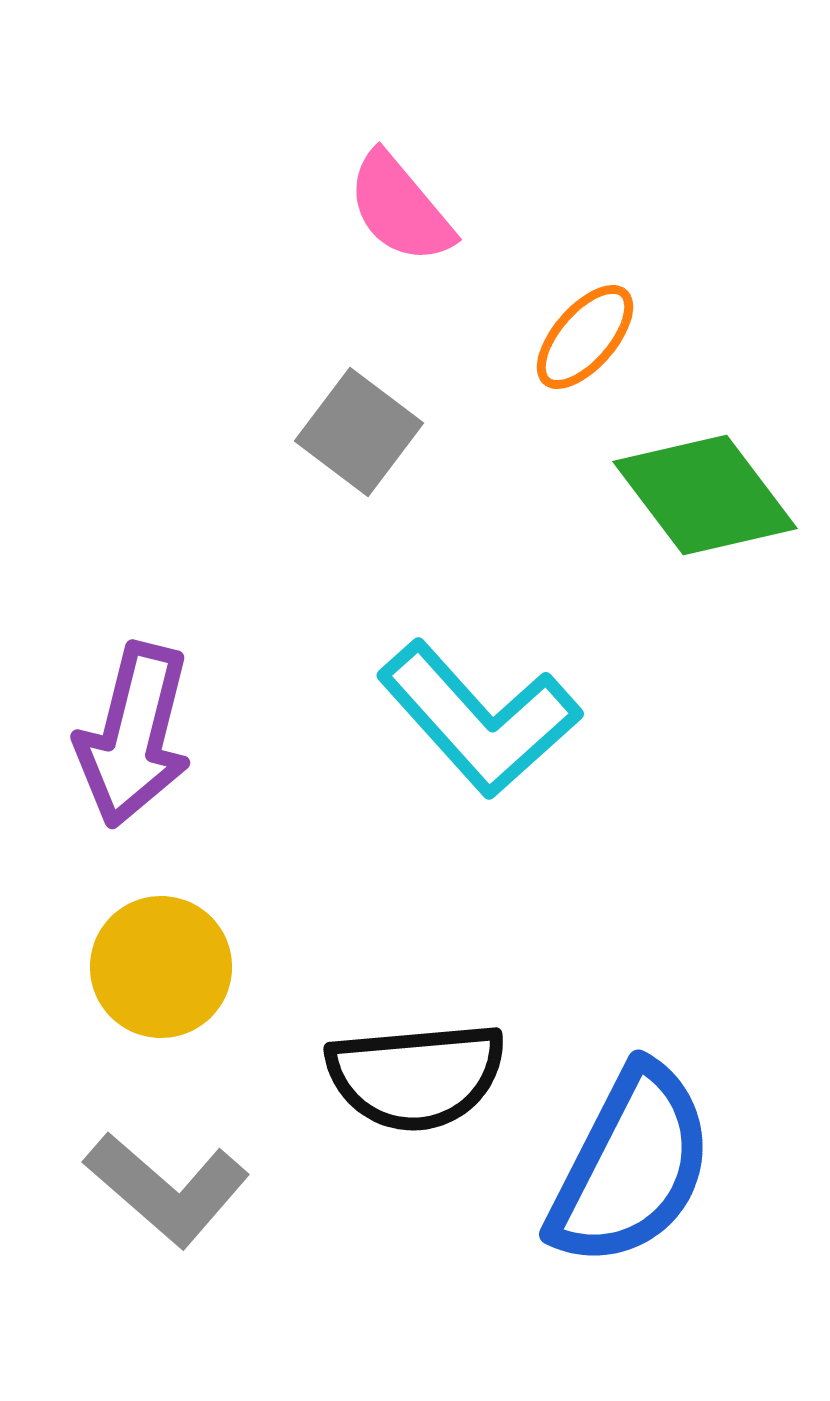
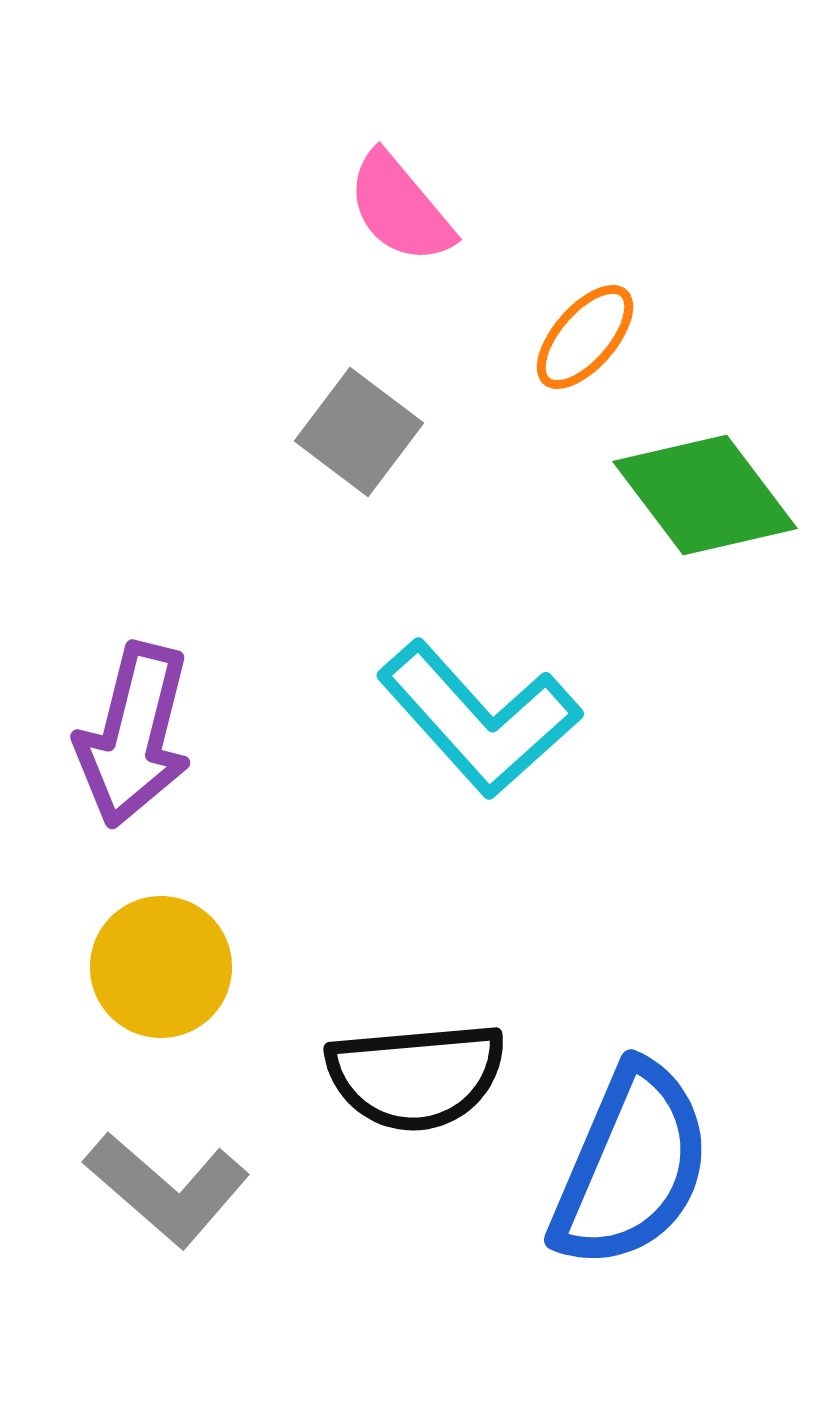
blue semicircle: rotated 4 degrees counterclockwise
